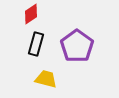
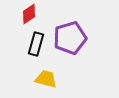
red diamond: moved 2 px left
purple pentagon: moved 7 px left, 8 px up; rotated 20 degrees clockwise
